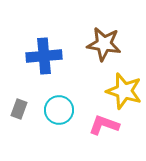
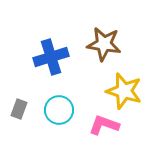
blue cross: moved 7 px right, 1 px down; rotated 12 degrees counterclockwise
